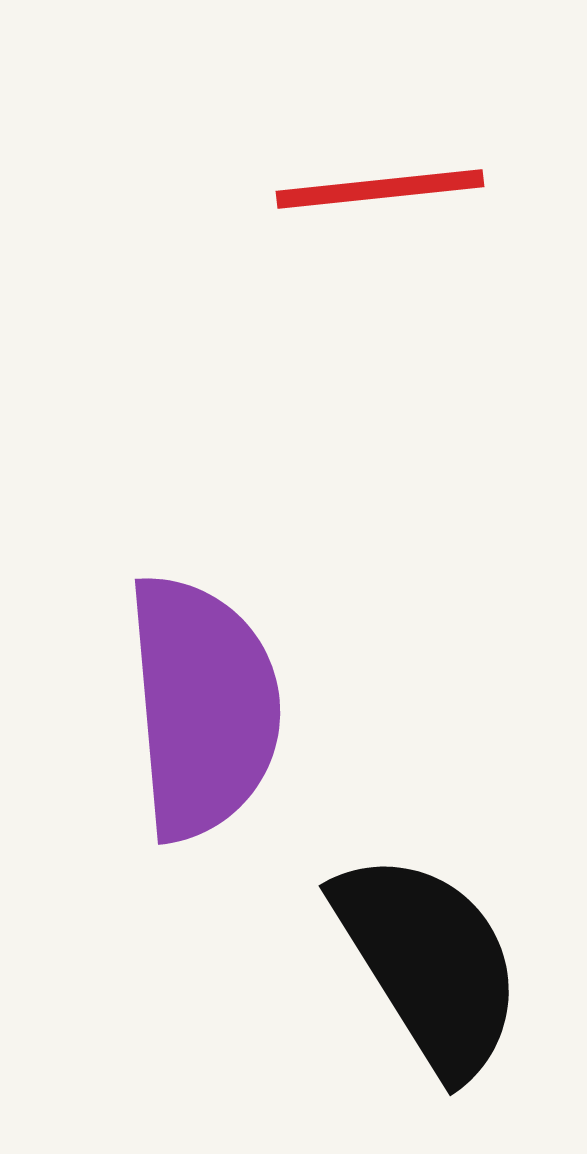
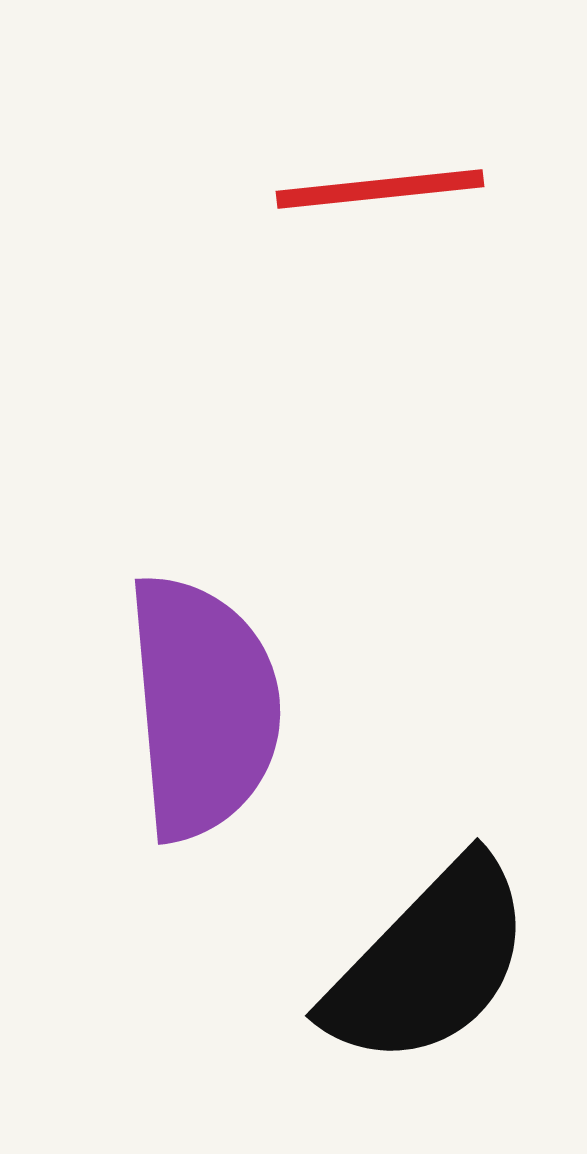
black semicircle: rotated 76 degrees clockwise
